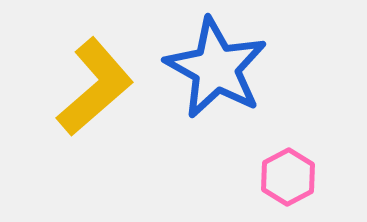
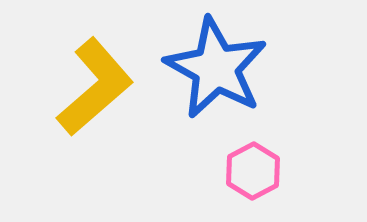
pink hexagon: moved 35 px left, 6 px up
